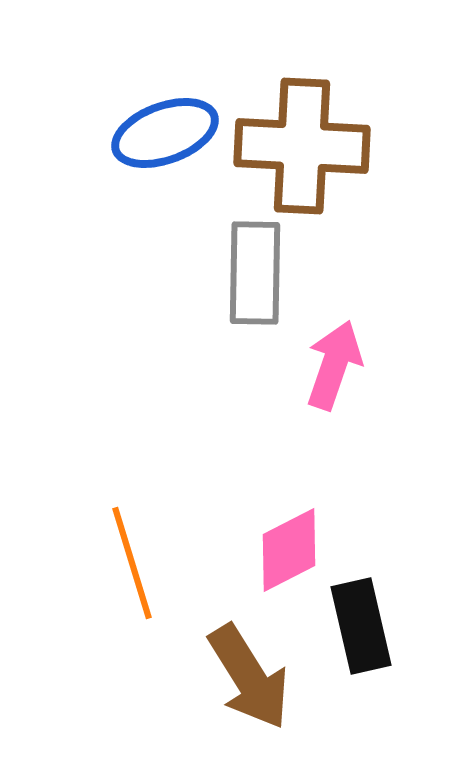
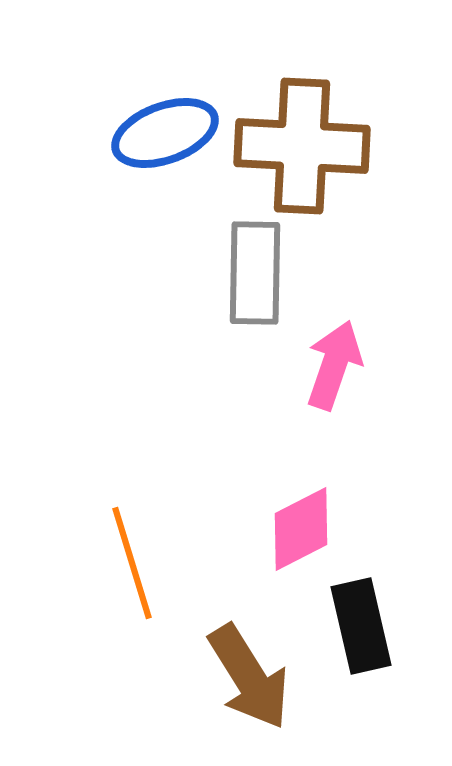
pink diamond: moved 12 px right, 21 px up
